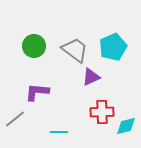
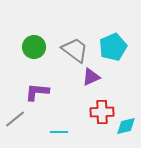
green circle: moved 1 px down
